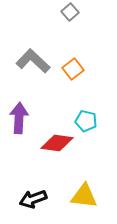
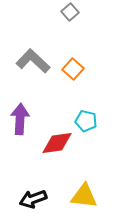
orange square: rotated 10 degrees counterclockwise
purple arrow: moved 1 px right, 1 px down
red diamond: rotated 16 degrees counterclockwise
